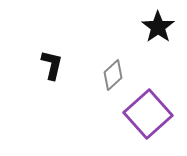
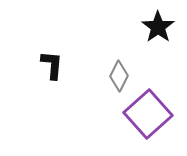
black L-shape: rotated 8 degrees counterclockwise
gray diamond: moved 6 px right, 1 px down; rotated 20 degrees counterclockwise
